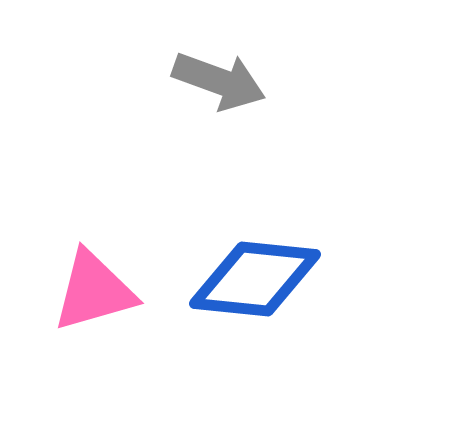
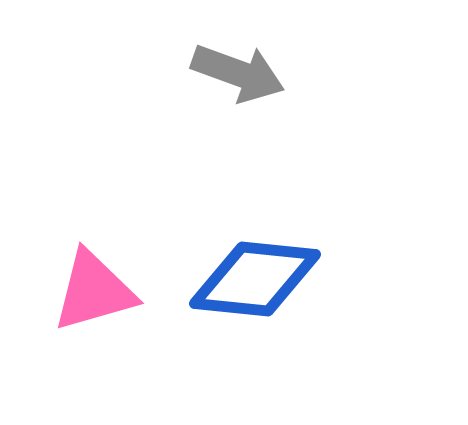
gray arrow: moved 19 px right, 8 px up
